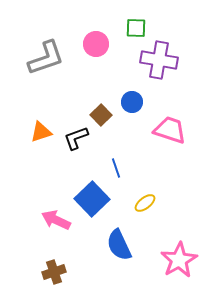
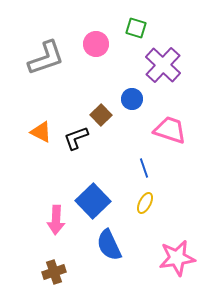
green square: rotated 15 degrees clockwise
purple cross: moved 4 px right, 5 px down; rotated 33 degrees clockwise
blue circle: moved 3 px up
orange triangle: rotated 45 degrees clockwise
blue line: moved 28 px right
blue square: moved 1 px right, 2 px down
yellow ellipse: rotated 25 degrees counterclockwise
pink arrow: rotated 112 degrees counterclockwise
blue semicircle: moved 10 px left
pink star: moved 2 px left, 2 px up; rotated 21 degrees clockwise
